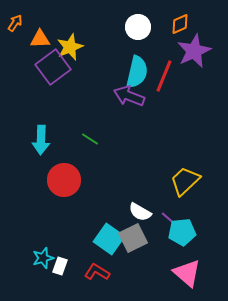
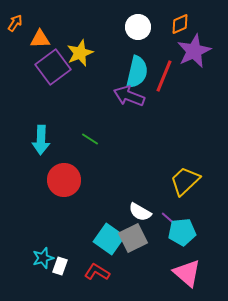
yellow star: moved 10 px right, 6 px down
